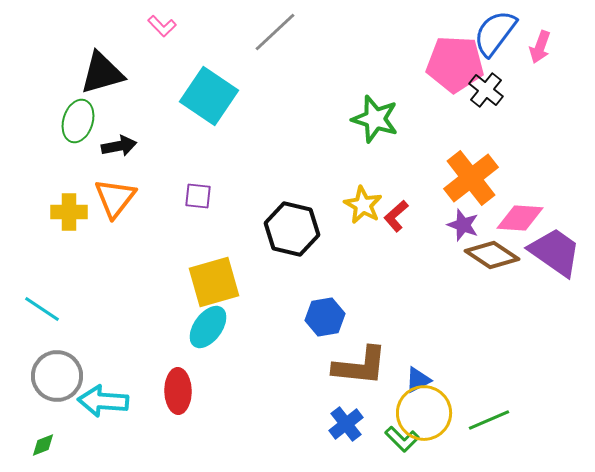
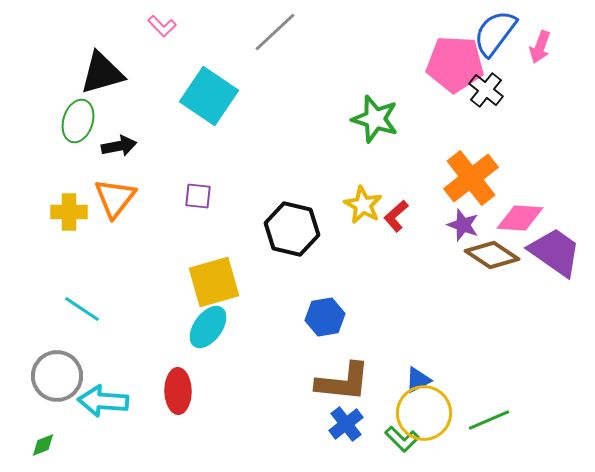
cyan line: moved 40 px right
brown L-shape: moved 17 px left, 16 px down
